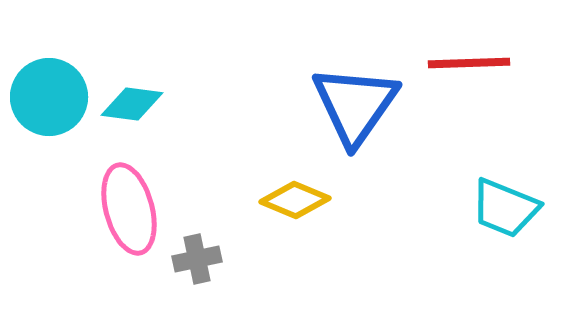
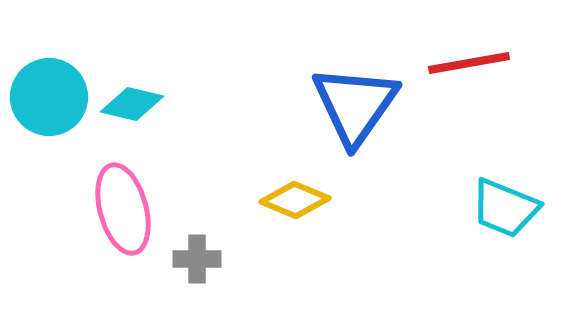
red line: rotated 8 degrees counterclockwise
cyan diamond: rotated 6 degrees clockwise
pink ellipse: moved 6 px left
gray cross: rotated 12 degrees clockwise
